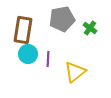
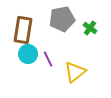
purple line: rotated 28 degrees counterclockwise
